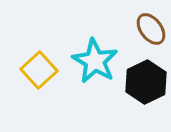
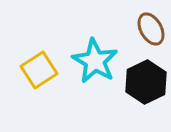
brown ellipse: rotated 8 degrees clockwise
yellow square: rotated 9 degrees clockwise
